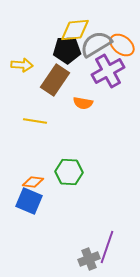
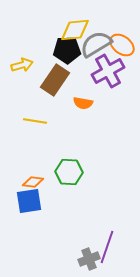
yellow arrow: rotated 20 degrees counterclockwise
blue square: rotated 32 degrees counterclockwise
